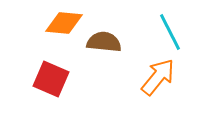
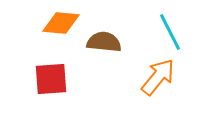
orange diamond: moved 3 px left
red square: rotated 27 degrees counterclockwise
